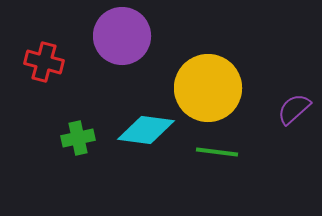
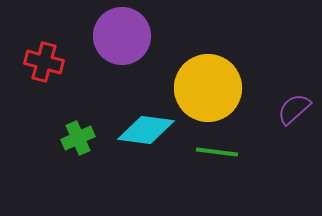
green cross: rotated 12 degrees counterclockwise
